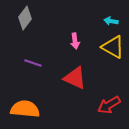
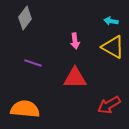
red triangle: rotated 25 degrees counterclockwise
